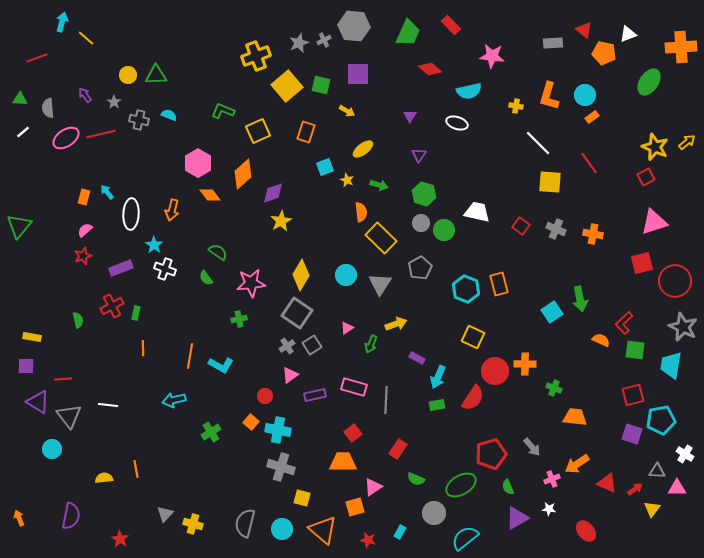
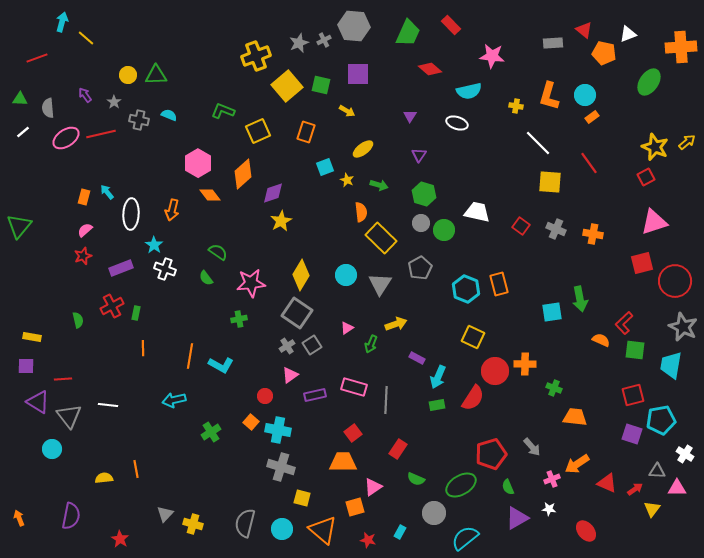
cyan square at (552, 312): rotated 25 degrees clockwise
